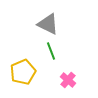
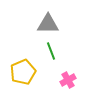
gray triangle: rotated 25 degrees counterclockwise
pink cross: rotated 21 degrees clockwise
